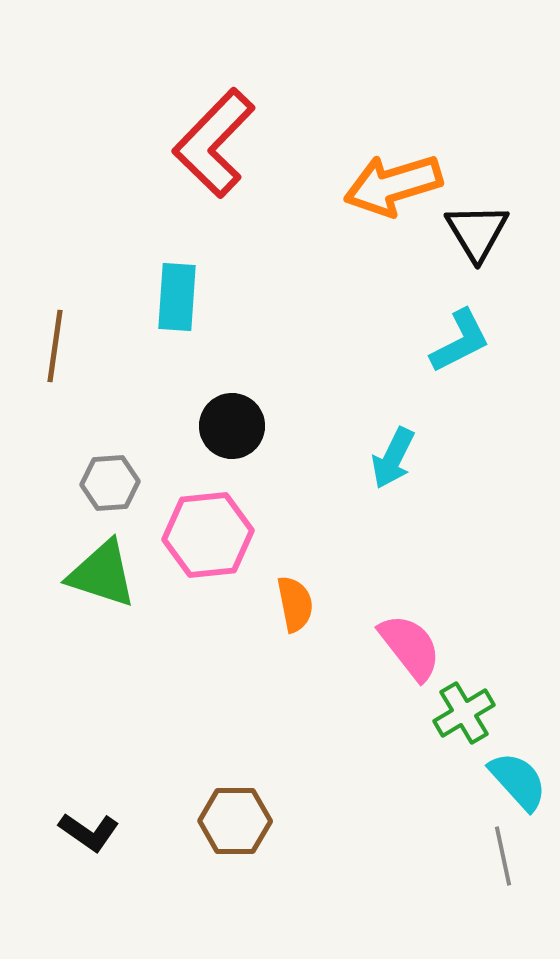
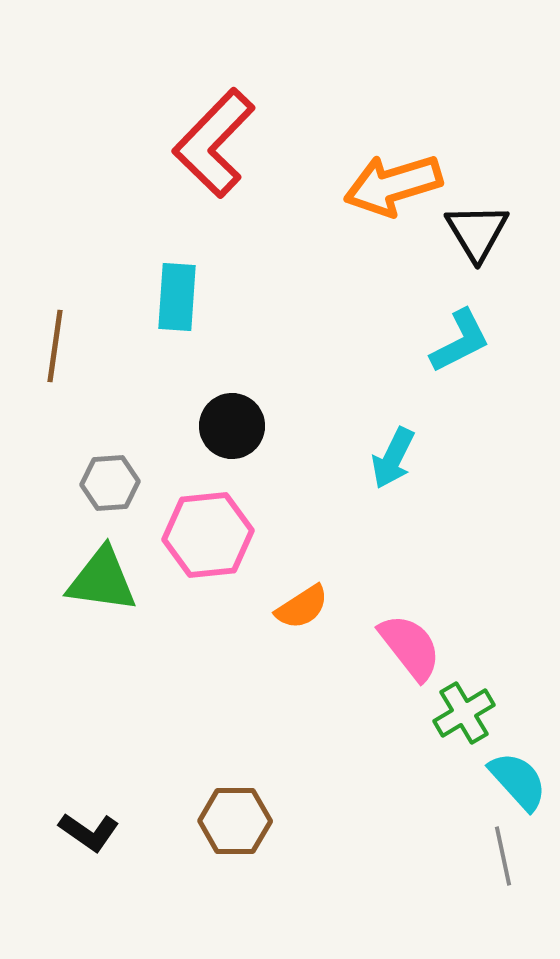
green triangle: moved 6 px down; rotated 10 degrees counterclockwise
orange semicircle: moved 7 px right, 3 px down; rotated 68 degrees clockwise
